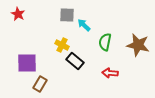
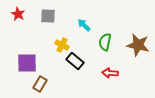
gray square: moved 19 px left, 1 px down
